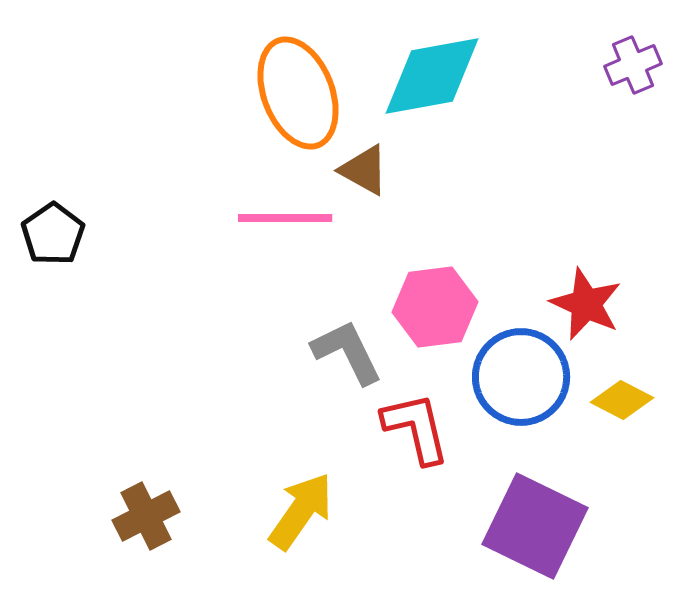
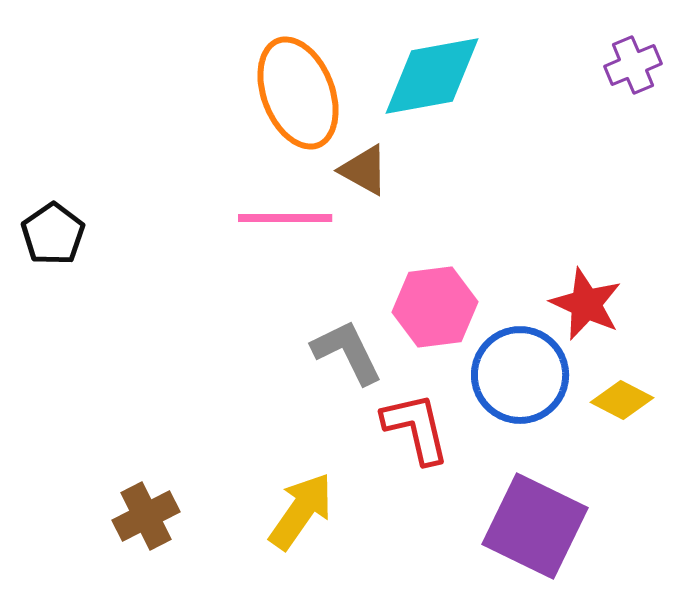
blue circle: moved 1 px left, 2 px up
